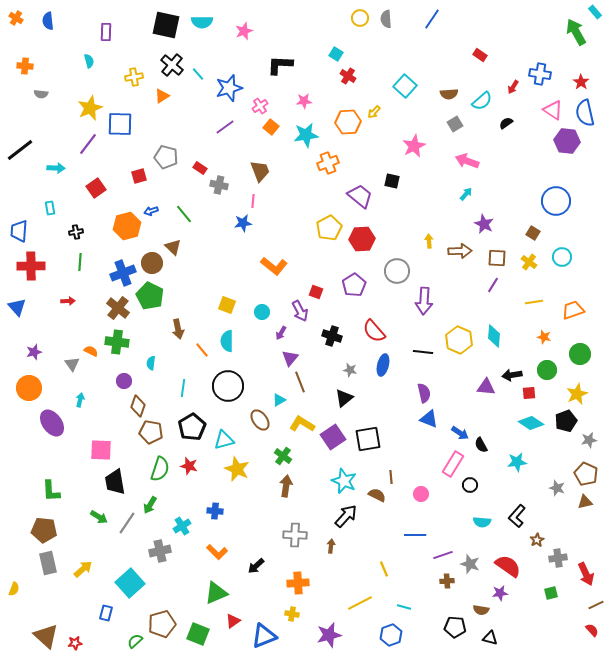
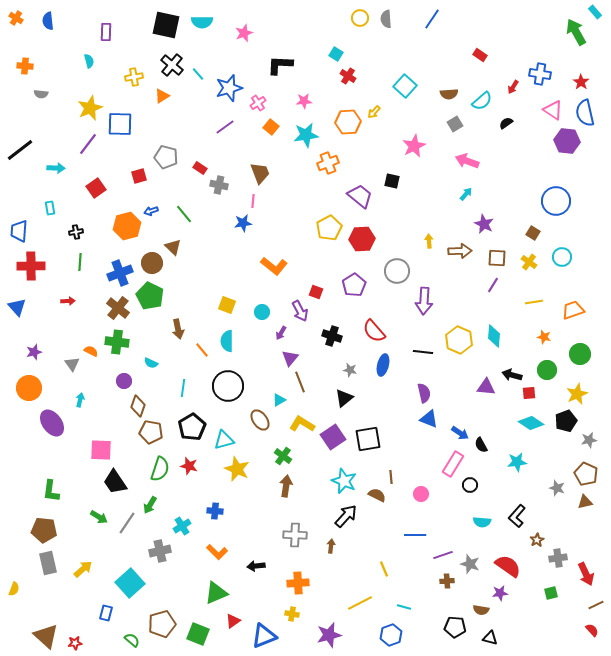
pink star at (244, 31): moved 2 px down
pink cross at (260, 106): moved 2 px left, 3 px up
brown trapezoid at (260, 171): moved 2 px down
blue cross at (123, 273): moved 3 px left
cyan semicircle at (151, 363): rotated 72 degrees counterclockwise
black arrow at (512, 375): rotated 24 degrees clockwise
black trapezoid at (115, 482): rotated 24 degrees counterclockwise
green L-shape at (51, 491): rotated 10 degrees clockwise
black arrow at (256, 566): rotated 36 degrees clockwise
green semicircle at (135, 641): moved 3 px left, 1 px up; rotated 84 degrees clockwise
